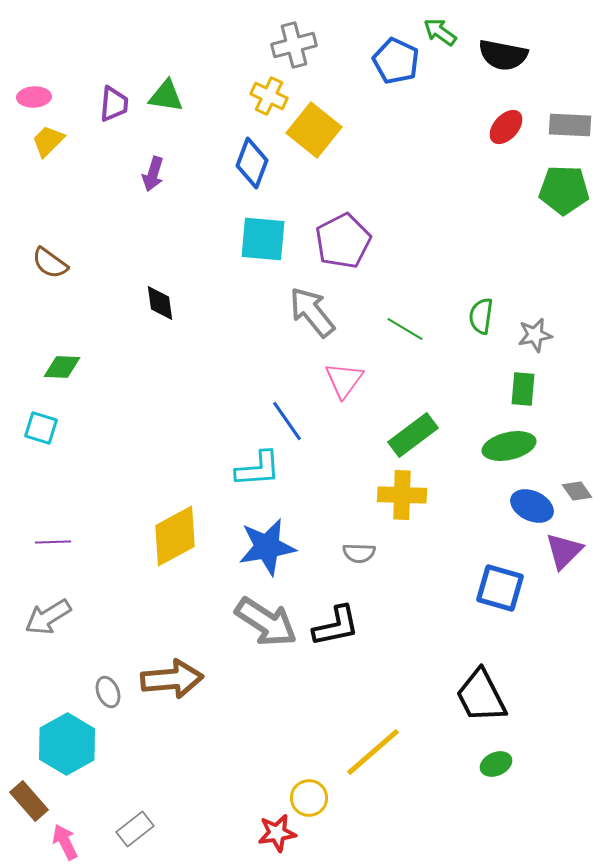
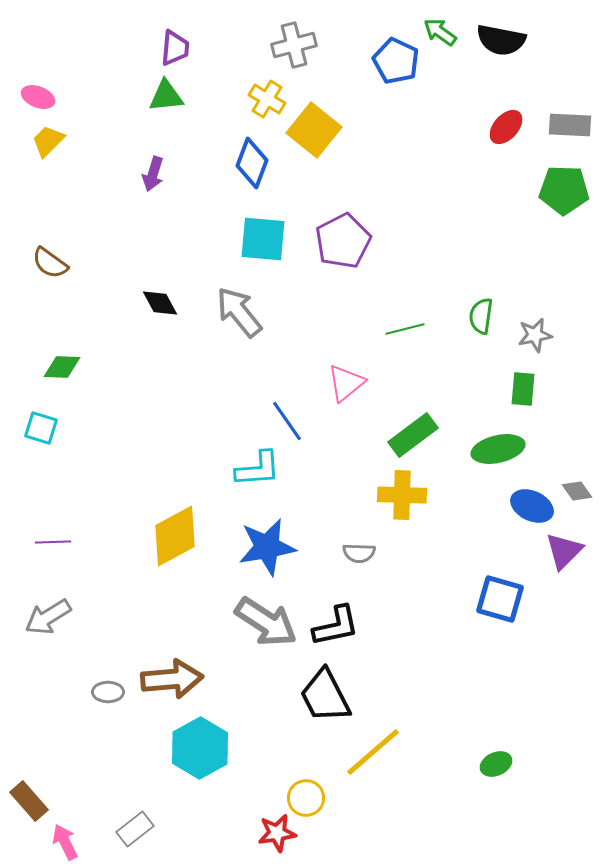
black semicircle at (503, 55): moved 2 px left, 15 px up
green triangle at (166, 96): rotated 15 degrees counterclockwise
yellow cross at (269, 96): moved 2 px left, 3 px down; rotated 6 degrees clockwise
pink ellipse at (34, 97): moved 4 px right; rotated 24 degrees clockwise
purple trapezoid at (114, 104): moved 61 px right, 56 px up
black diamond at (160, 303): rotated 21 degrees counterclockwise
gray arrow at (312, 312): moved 73 px left
green line at (405, 329): rotated 45 degrees counterclockwise
pink triangle at (344, 380): moved 2 px right, 3 px down; rotated 15 degrees clockwise
green ellipse at (509, 446): moved 11 px left, 3 px down
blue square at (500, 588): moved 11 px down
gray ellipse at (108, 692): rotated 68 degrees counterclockwise
black trapezoid at (481, 696): moved 156 px left
cyan hexagon at (67, 744): moved 133 px right, 4 px down
yellow circle at (309, 798): moved 3 px left
